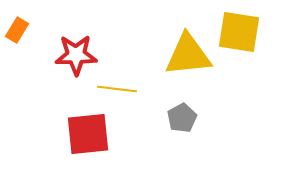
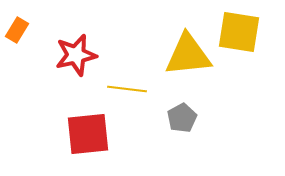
red star: rotated 12 degrees counterclockwise
yellow line: moved 10 px right
